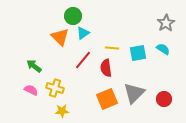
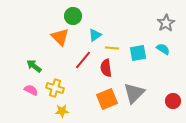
cyan triangle: moved 12 px right, 2 px down
red circle: moved 9 px right, 2 px down
